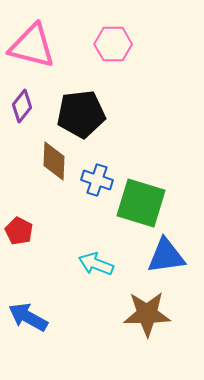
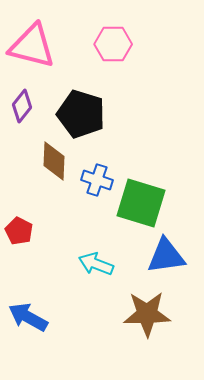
black pentagon: rotated 24 degrees clockwise
